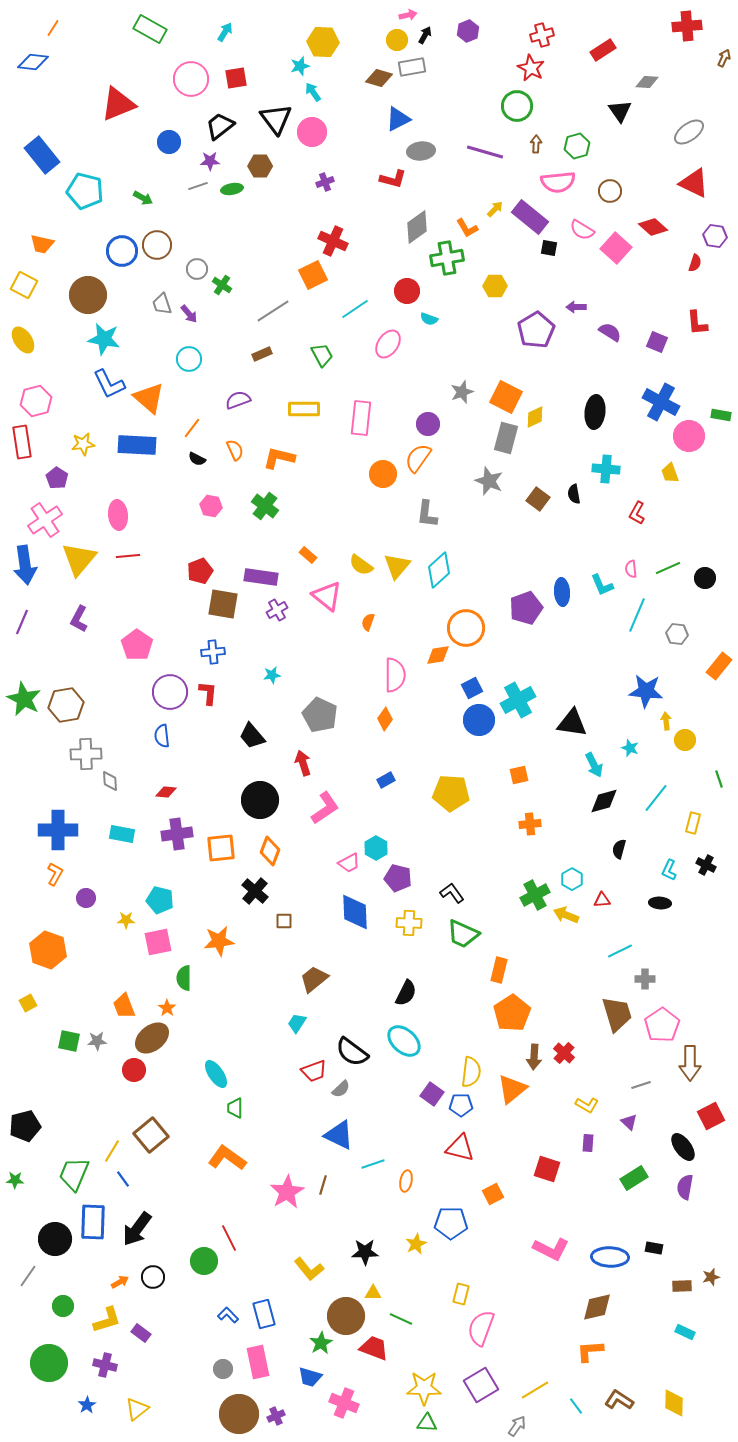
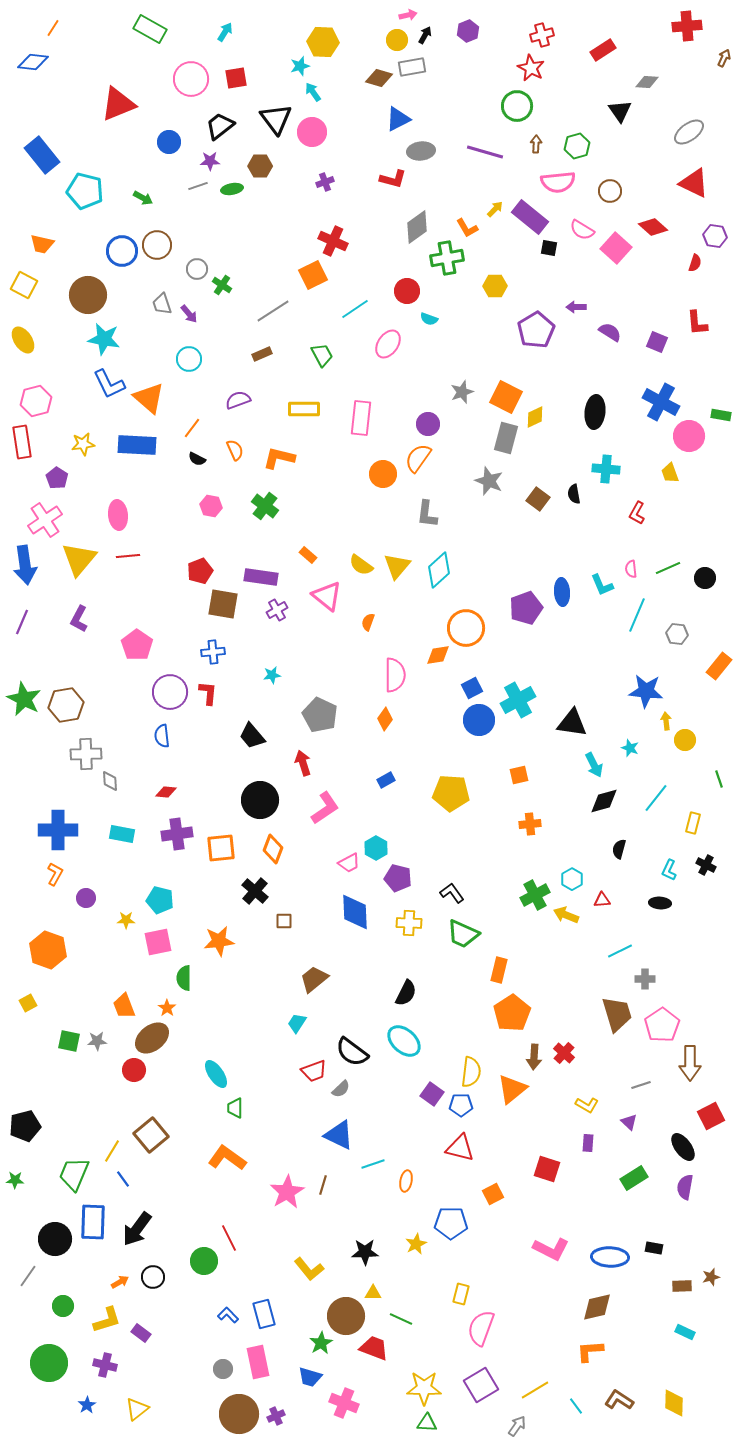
orange diamond at (270, 851): moved 3 px right, 2 px up
